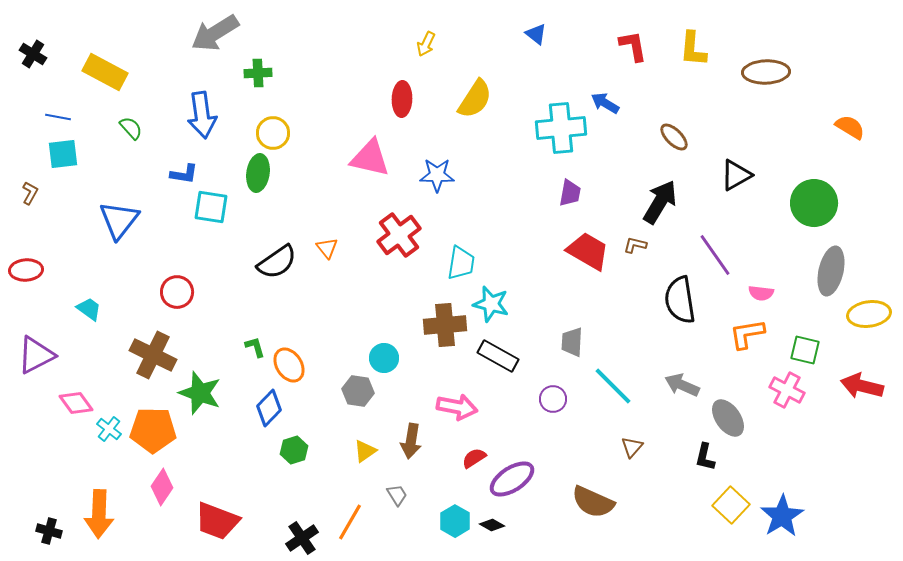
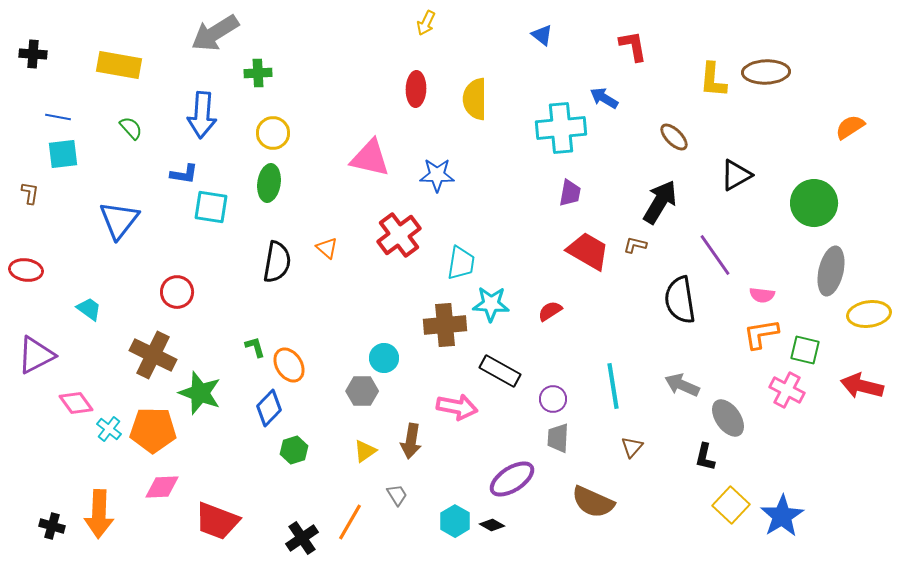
blue triangle at (536, 34): moved 6 px right, 1 px down
yellow arrow at (426, 44): moved 21 px up
yellow L-shape at (693, 49): moved 20 px right, 31 px down
black cross at (33, 54): rotated 28 degrees counterclockwise
yellow rectangle at (105, 72): moved 14 px right, 7 px up; rotated 18 degrees counterclockwise
red ellipse at (402, 99): moved 14 px right, 10 px up
yellow semicircle at (475, 99): rotated 147 degrees clockwise
blue arrow at (605, 103): moved 1 px left, 5 px up
blue arrow at (202, 115): rotated 12 degrees clockwise
orange semicircle at (850, 127): rotated 64 degrees counterclockwise
green ellipse at (258, 173): moved 11 px right, 10 px down
brown L-shape at (30, 193): rotated 20 degrees counterclockwise
orange triangle at (327, 248): rotated 10 degrees counterclockwise
black semicircle at (277, 262): rotated 45 degrees counterclockwise
red ellipse at (26, 270): rotated 12 degrees clockwise
pink semicircle at (761, 293): moved 1 px right, 2 px down
cyan star at (491, 304): rotated 12 degrees counterclockwise
orange L-shape at (747, 334): moved 14 px right
gray trapezoid at (572, 342): moved 14 px left, 96 px down
black rectangle at (498, 356): moved 2 px right, 15 px down
cyan line at (613, 386): rotated 36 degrees clockwise
gray hexagon at (358, 391): moved 4 px right; rotated 8 degrees counterclockwise
red semicircle at (474, 458): moved 76 px right, 147 px up
pink diamond at (162, 487): rotated 54 degrees clockwise
black cross at (49, 531): moved 3 px right, 5 px up
